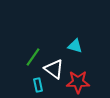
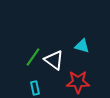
cyan triangle: moved 7 px right
white triangle: moved 9 px up
cyan rectangle: moved 3 px left, 3 px down
